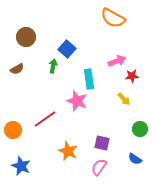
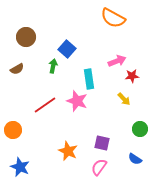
red line: moved 14 px up
blue star: moved 1 px left, 1 px down
